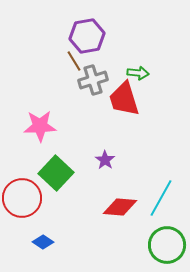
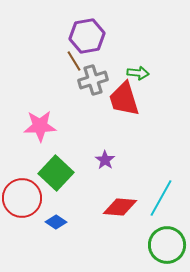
blue diamond: moved 13 px right, 20 px up
